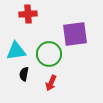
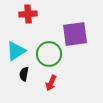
cyan triangle: rotated 25 degrees counterclockwise
